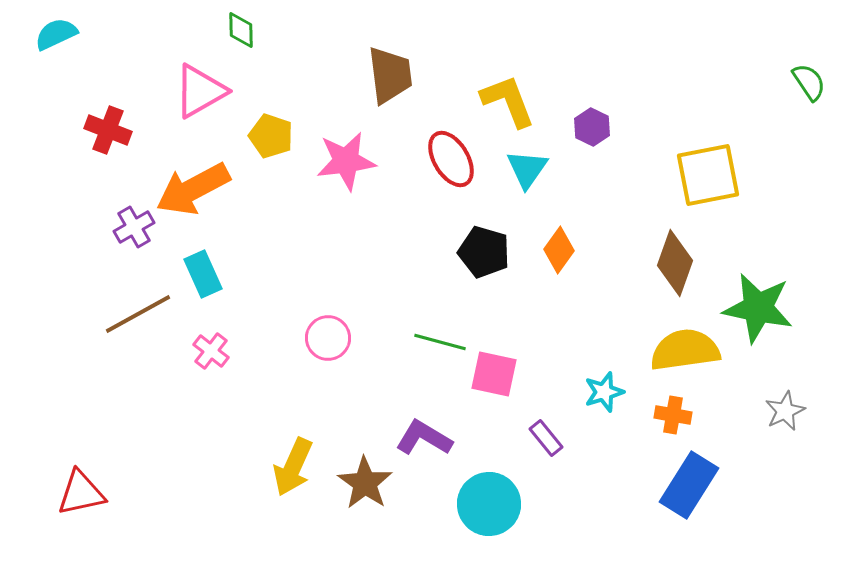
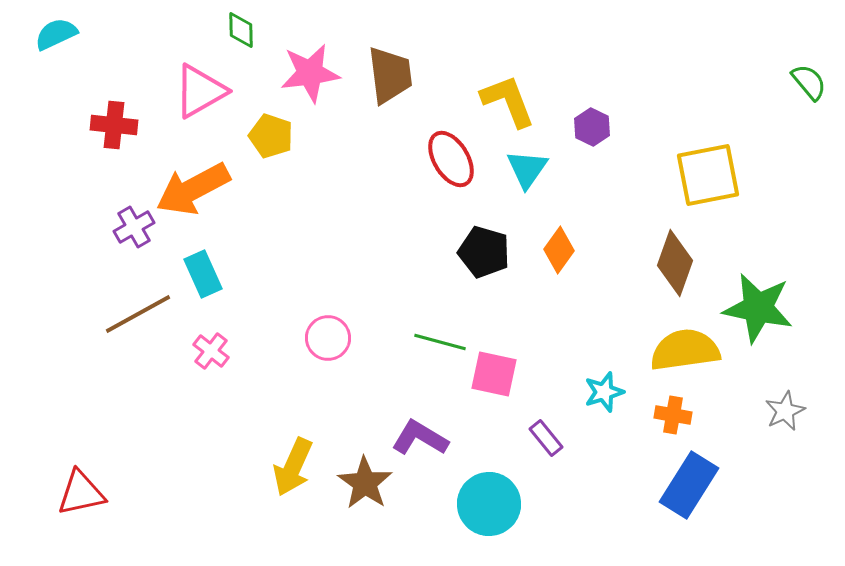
green semicircle: rotated 6 degrees counterclockwise
red cross: moved 6 px right, 5 px up; rotated 15 degrees counterclockwise
pink star: moved 36 px left, 88 px up
purple L-shape: moved 4 px left
